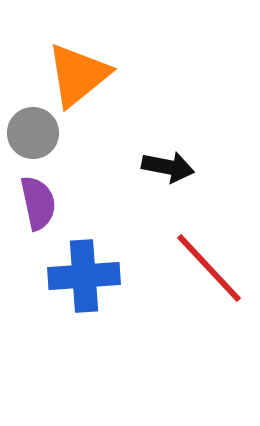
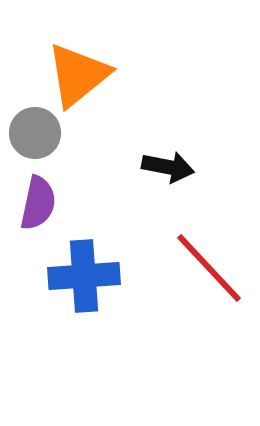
gray circle: moved 2 px right
purple semicircle: rotated 24 degrees clockwise
